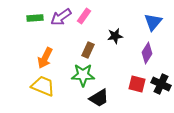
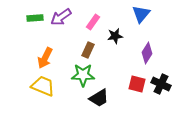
pink rectangle: moved 9 px right, 6 px down
blue triangle: moved 12 px left, 8 px up
